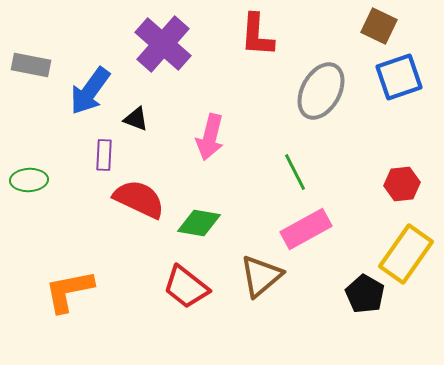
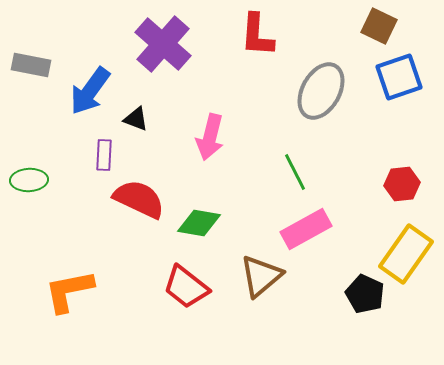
black pentagon: rotated 6 degrees counterclockwise
